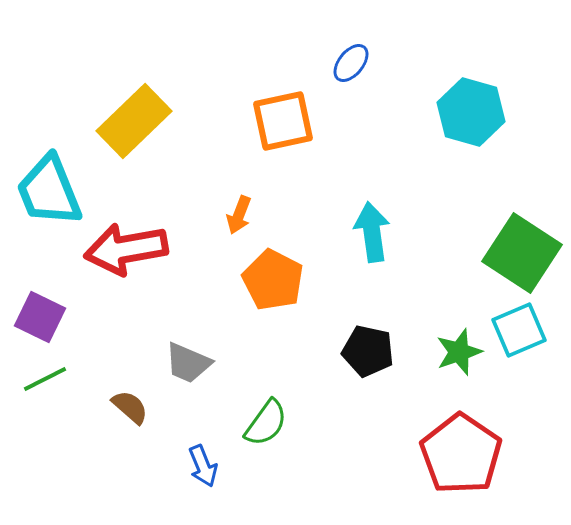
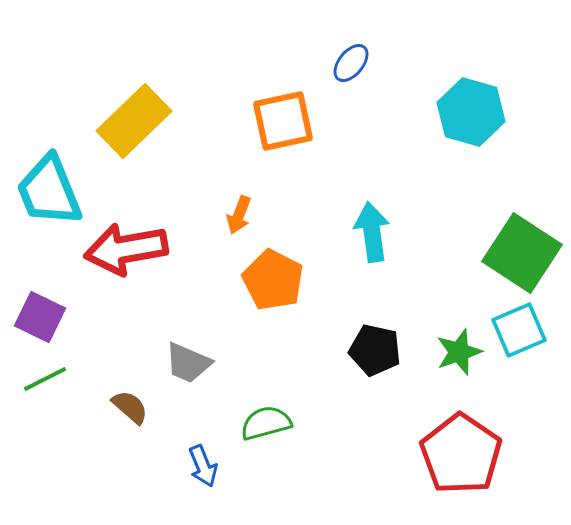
black pentagon: moved 7 px right, 1 px up
green semicircle: rotated 141 degrees counterclockwise
